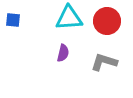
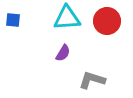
cyan triangle: moved 2 px left
purple semicircle: rotated 18 degrees clockwise
gray L-shape: moved 12 px left, 18 px down
